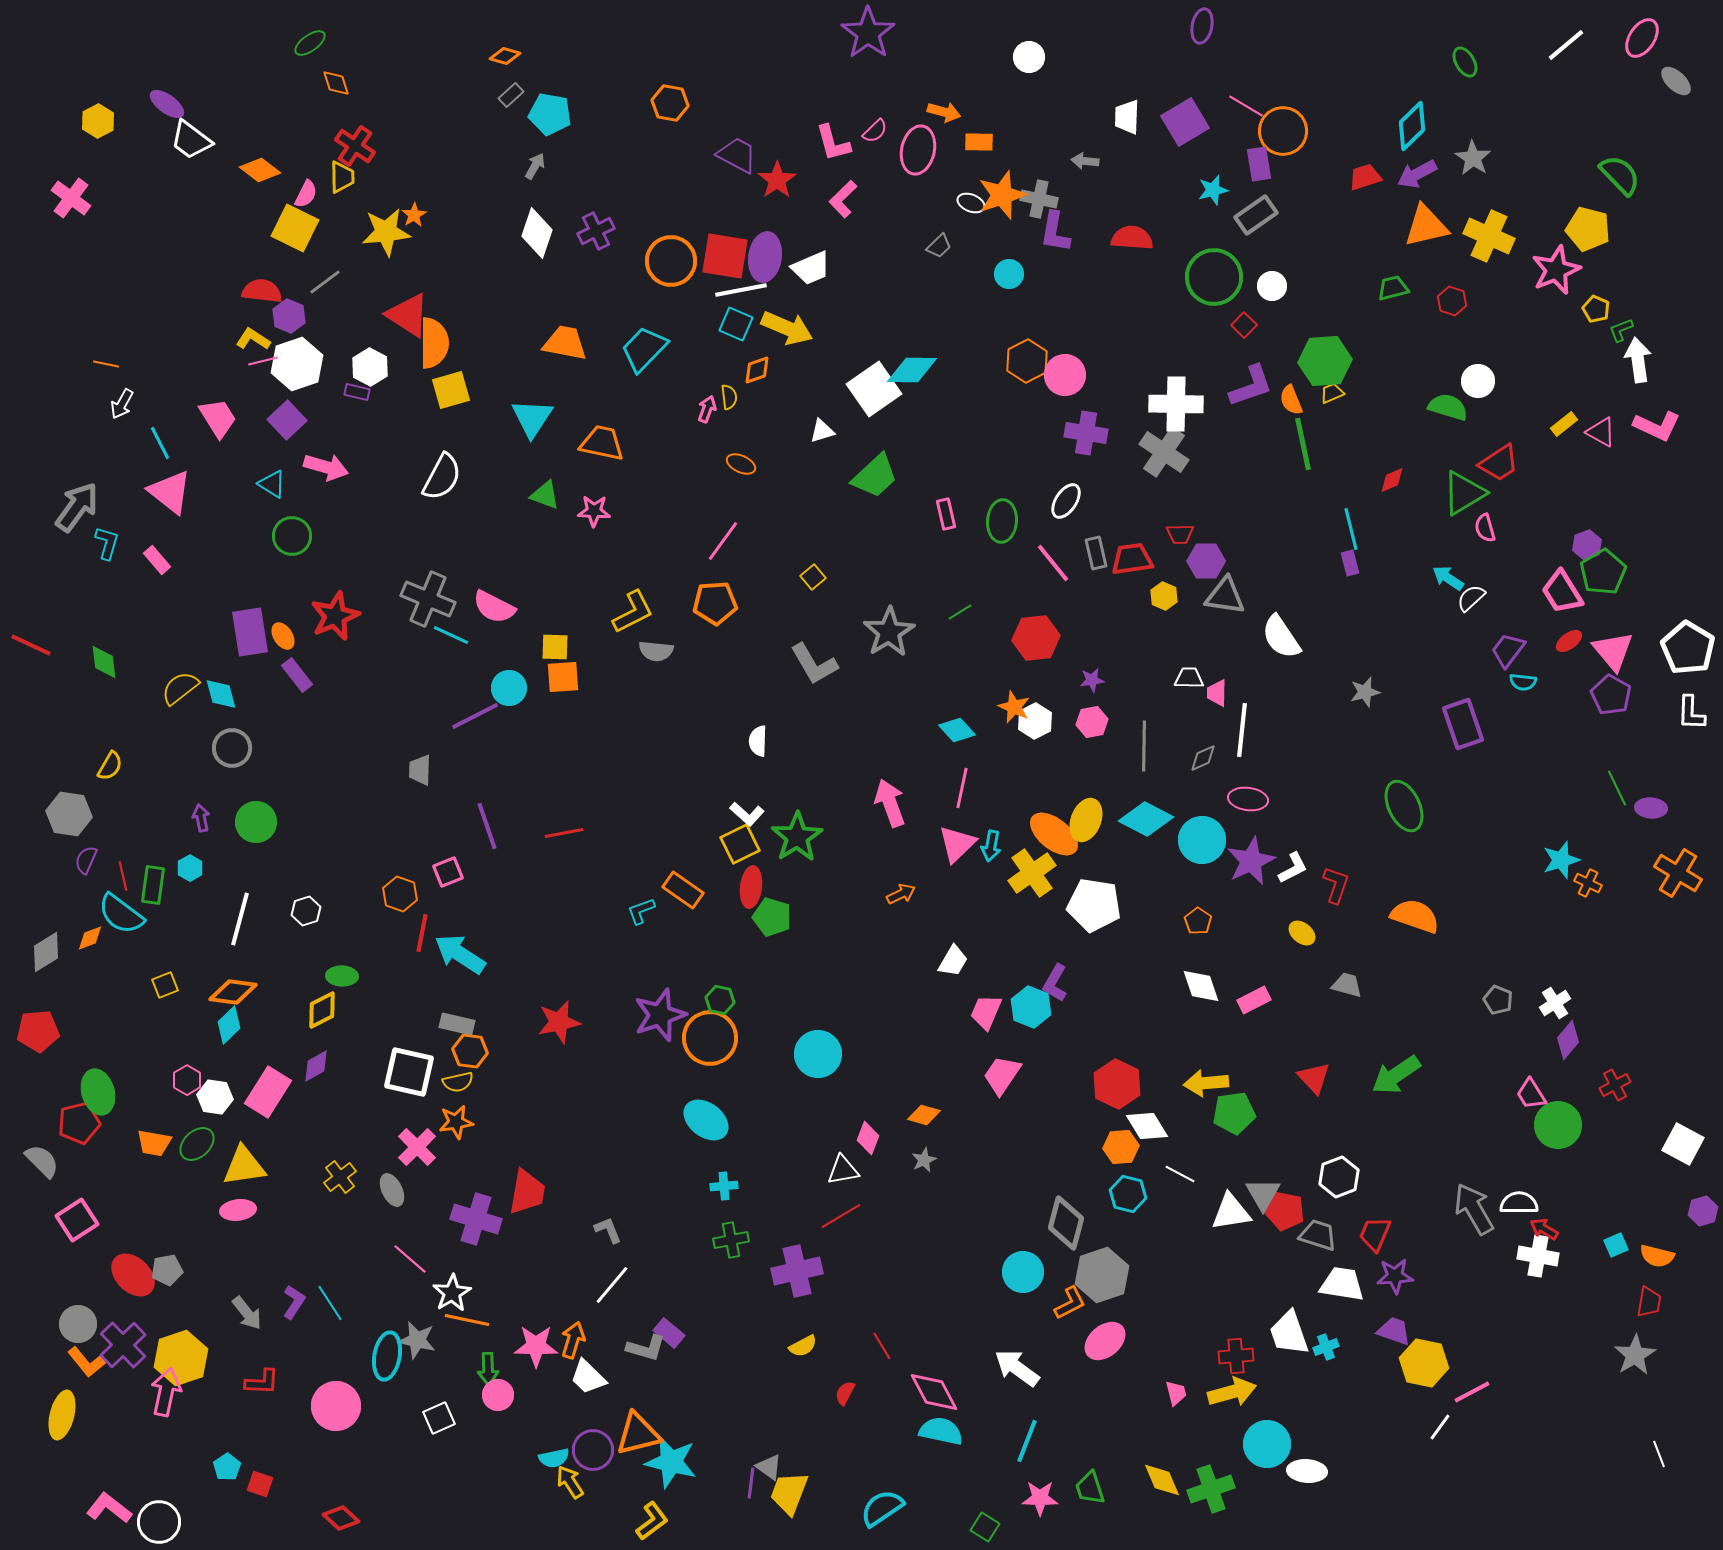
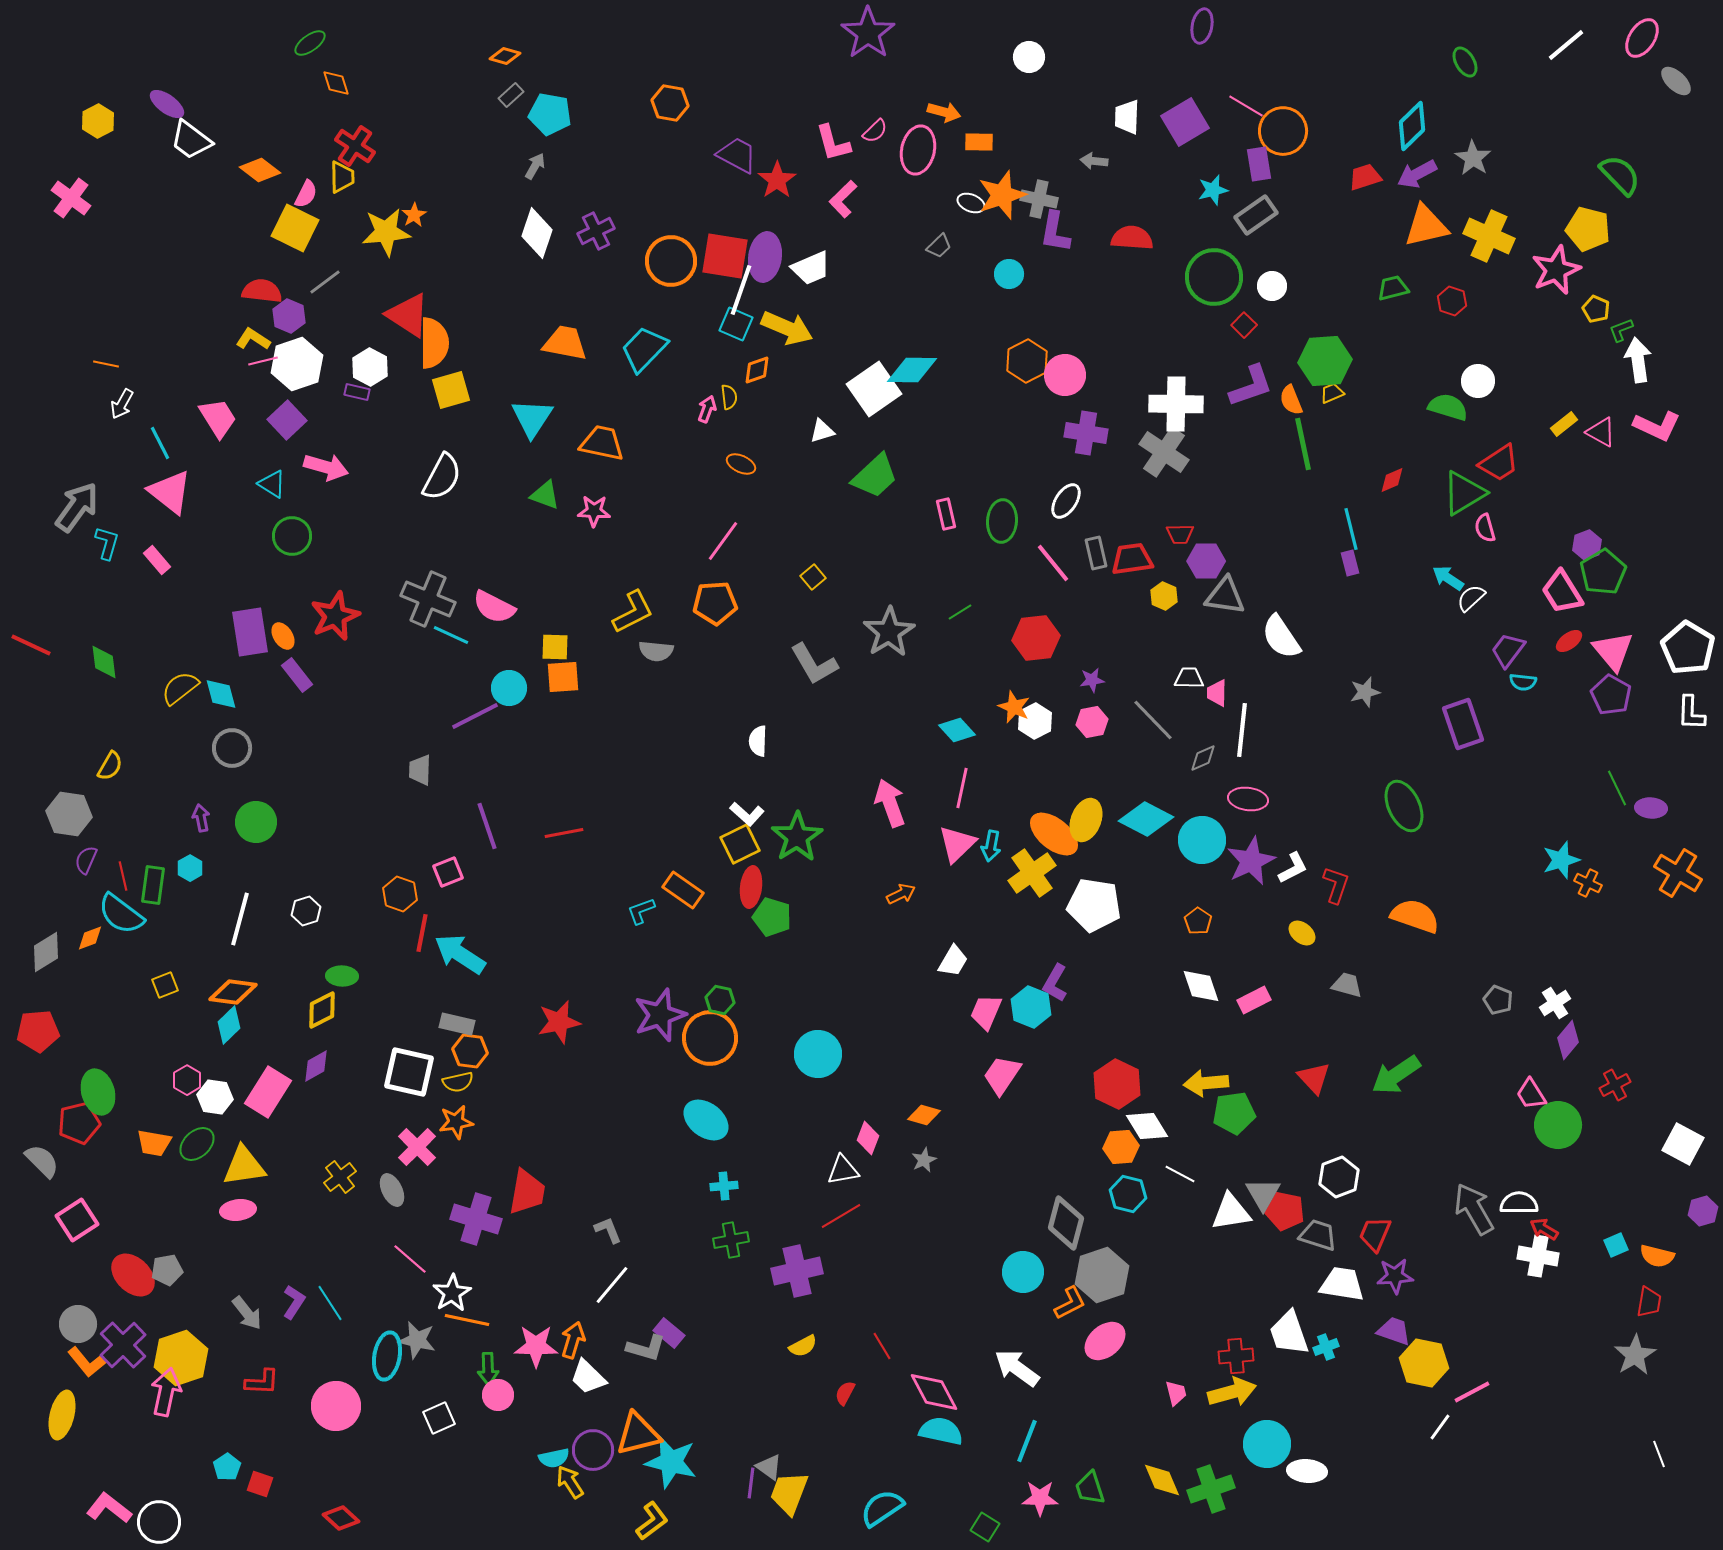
gray arrow at (1085, 161): moved 9 px right
white line at (741, 290): rotated 60 degrees counterclockwise
gray line at (1144, 746): moved 9 px right, 26 px up; rotated 45 degrees counterclockwise
